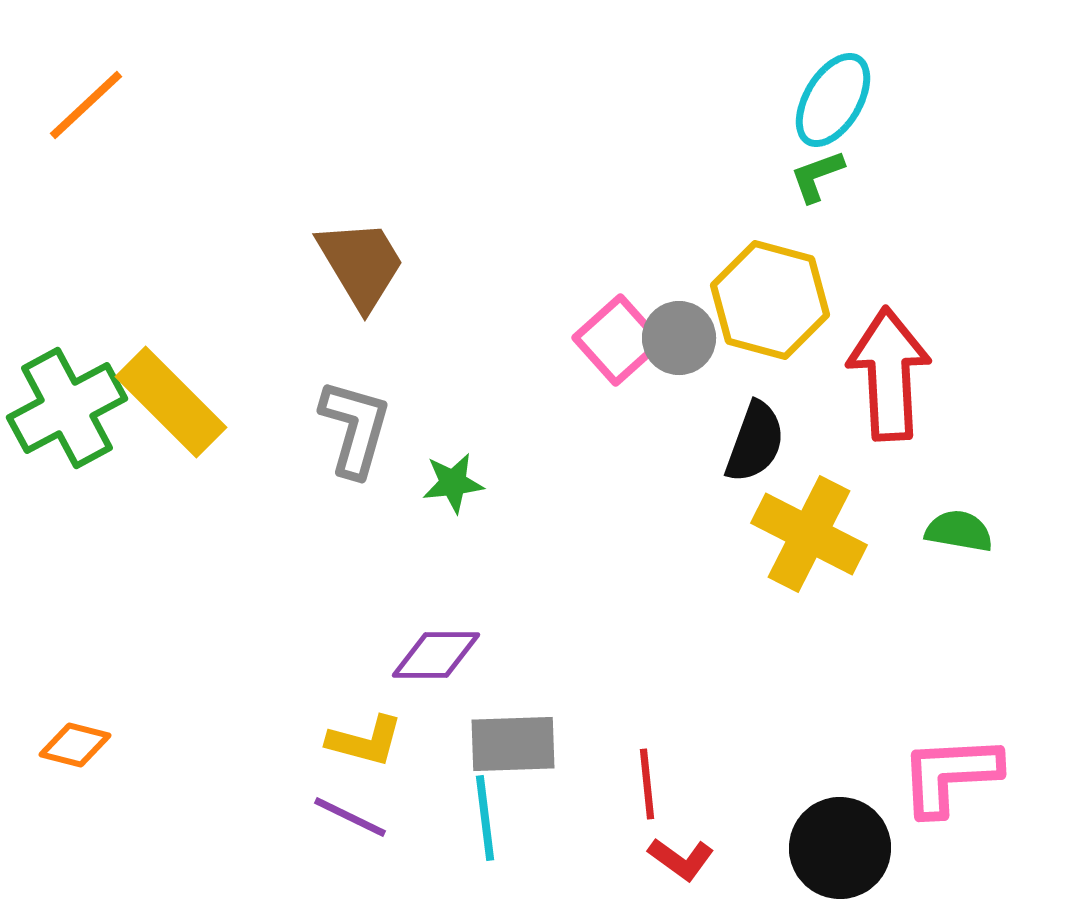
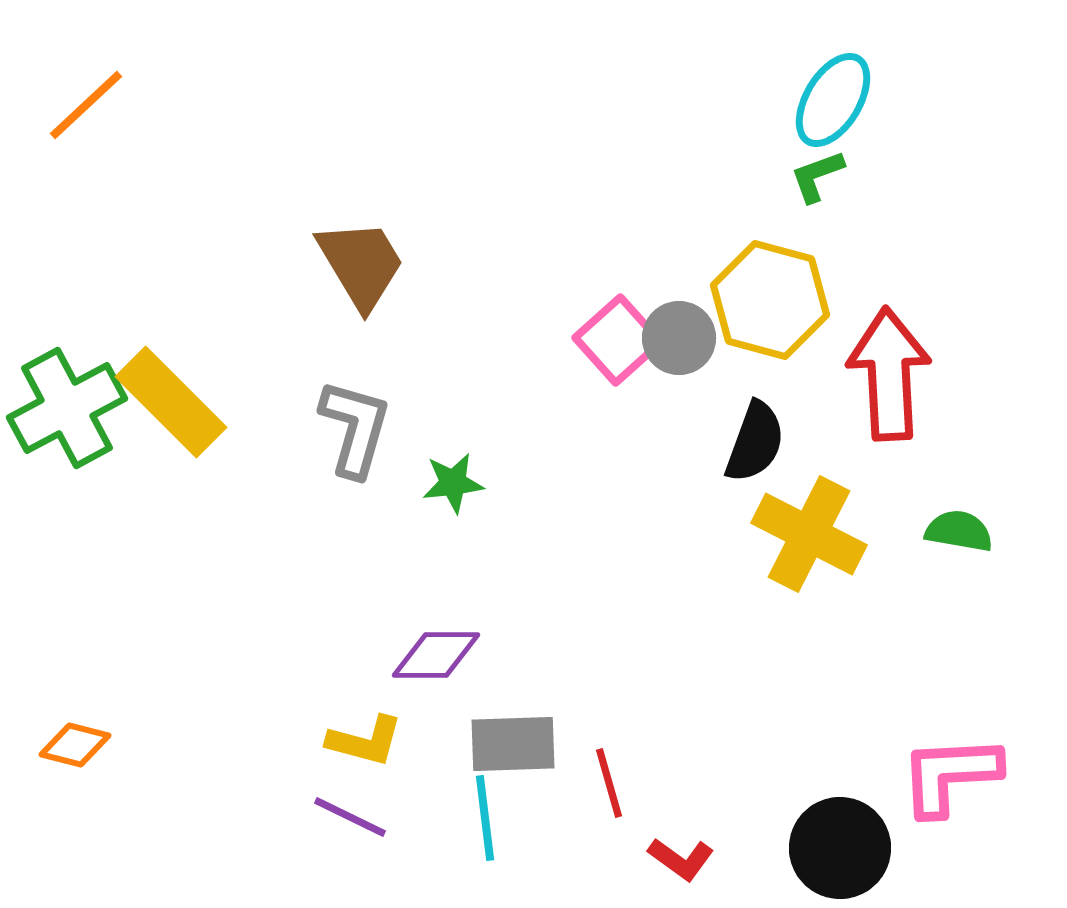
red line: moved 38 px left, 1 px up; rotated 10 degrees counterclockwise
